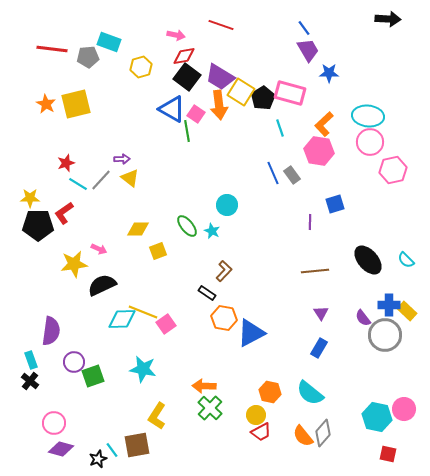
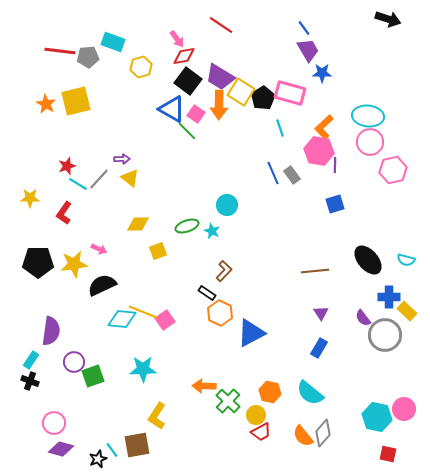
black arrow at (388, 19): rotated 15 degrees clockwise
red line at (221, 25): rotated 15 degrees clockwise
pink arrow at (176, 35): moved 1 px right, 4 px down; rotated 42 degrees clockwise
cyan rectangle at (109, 42): moved 4 px right
red line at (52, 49): moved 8 px right, 2 px down
blue star at (329, 73): moved 7 px left
black square at (187, 77): moved 1 px right, 4 px down
yellow square at (76, 104): moved 3 px up
orange arrow at (219, 105): rotated 8 degrees clockwise
orange L-shape at (324, 124): moved 3 px down
green line at (187, 131): rotated 35 degrees counterclockwise
red star at (66, 163): moved 1 px right, 3 px down
gray line at (101, 180): moved 2 px left, 1 px up
red L-shape at (64, 213): rotated 20 degrees counterclockwise
purple line at (310, 222): moved 25 px right, 57 px up
black pentagon at (38, 225): moved 37 px down
green ellipse at (187, 226): rotated 70 degrees counterclockwise
yellow diamond at (138, 229): moved 5 px up
cyan semicircle at (406, 260): rotated 30 degrees counterclockwise
blue cross at (389, 305): moved 8 px up
orange hexagon at (224, 318): moved 4 px left, 5 px up; rotated 15 degrees clockwise
cyan diamond at (122, 319): rotated 8 degrees clockwise
pink square at (166, 324): moved 1 px left, 4 px up
cyan rectangle at (31, 360): rotated 54 degrees clockwise
cyan star at (143, 369): rotated 12 degrees counterclockwise
black cross at (30, 381): rotated 18 degrees counterclockwise
green cross at (210, 408): moved 18 px right, 7 px up
